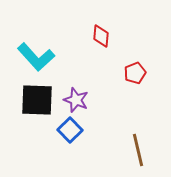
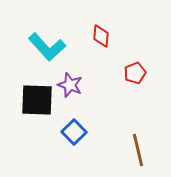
cyan L-shape: moved 11 px right, 10 px up
purple star: moved 6 px left, 15 px up
blue square: moved 4 px right, 2 px down
